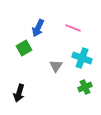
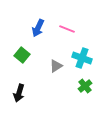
pink line: moved 6 px left, 1 px down
green square: moved 2 px left, 7 px down; rotated 21 degrees counterclockwise
gray triangle: rotated 24 degrees clockwise
green cross: moved 1 px up; rotated 16 degrees counterclockwise
